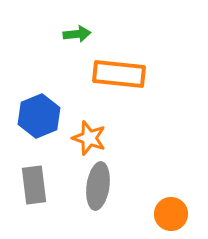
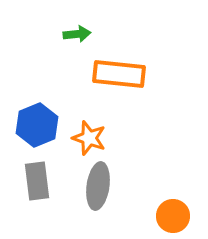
blue hexagon: moved 2 px left, 9 px down
gray rectangle: moved 3 px right, 4 px up
orange circle: moved 2 px right, 2 px down
